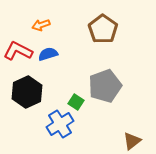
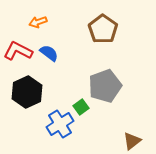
orange arrow: moved 3 px left, 3 px up
blue semicircle: moved 1 px right, 1 px up; rotated 54 degrees clockwise
green square: moved 5 px right, 5 px down; rotated 21 degrees clockwise
